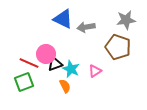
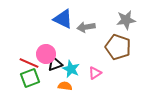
pink triangle: moved 2 px down
green square: moved 6 px right, 4 px up
orange semicircle: rotated 56 degrees counterclockwise
